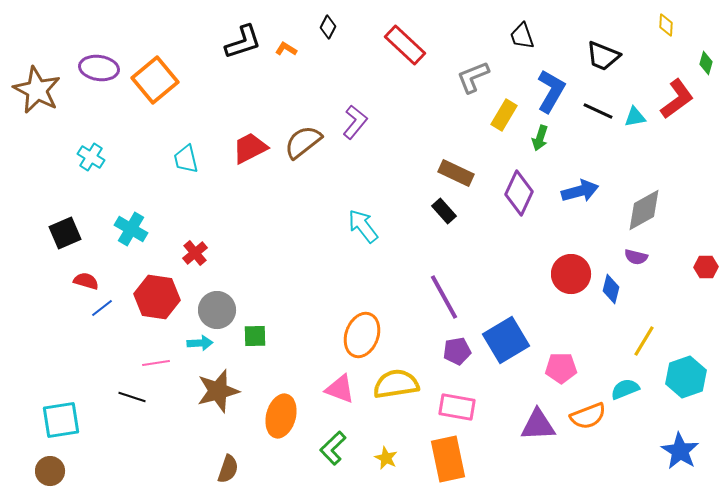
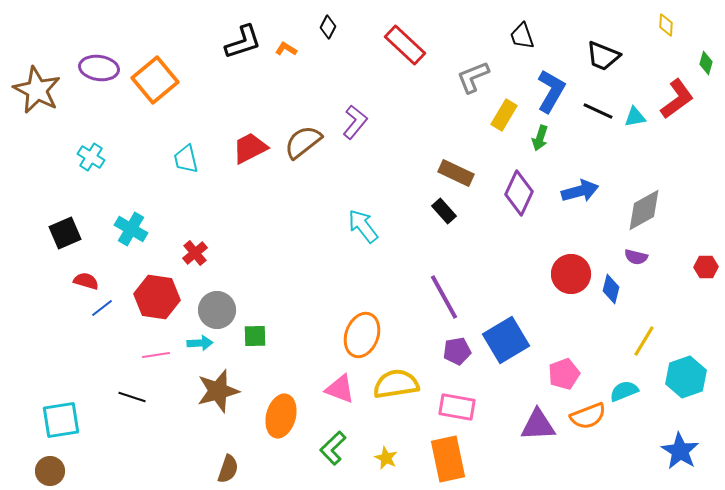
pink line at (156, 363): moved 8 px up
pink pentagon at (561, 368): moved 3 px right, 6 px down; rotated 20 degrees counterclockwise
cyan semicircle at (625, 389): moved 1 px left, 2 px down
